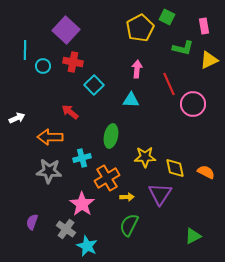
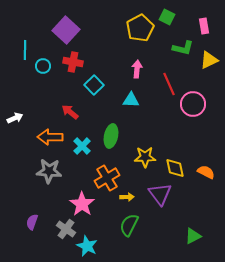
white arrow: moved 2 px left
cyan cross: moved 12 px up; rotated 30 degrees counterclockwise
purple triangle: rotated 10 degrees counterclockwise
